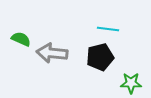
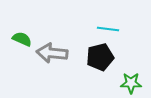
green semicircle: moved 1 px right
